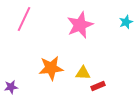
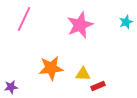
yellow triangle: moved 1 px down
